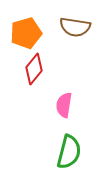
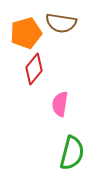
brown semicircle: moved 14 px left, 4 px up
pink semicircle: moved 4 px left, 1 px up
green semicircle: moved 3 px right, 1 px down
